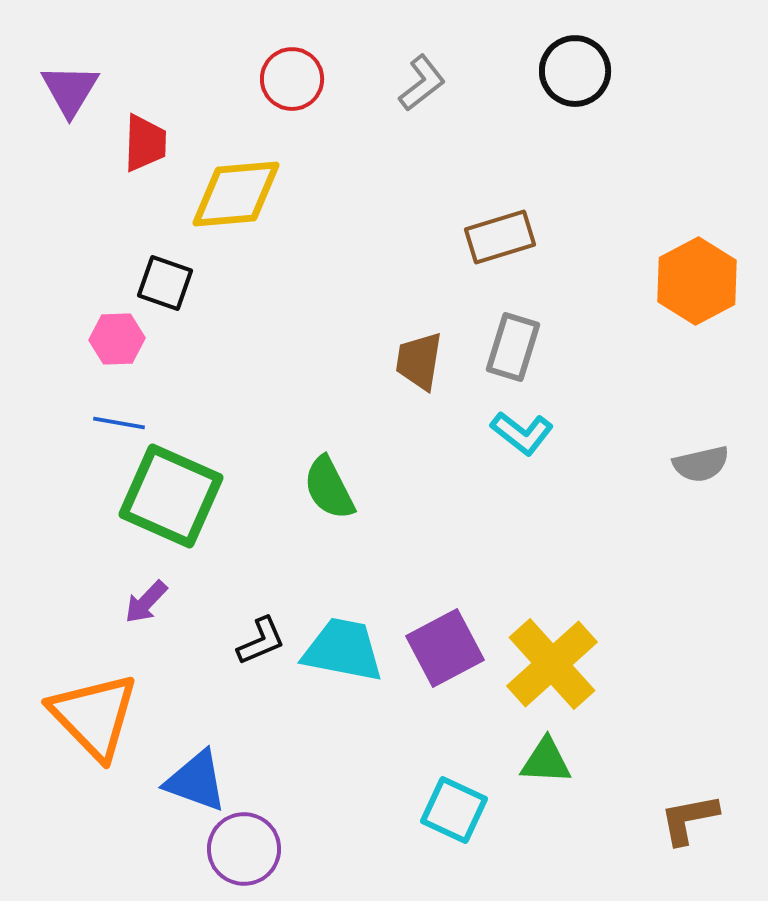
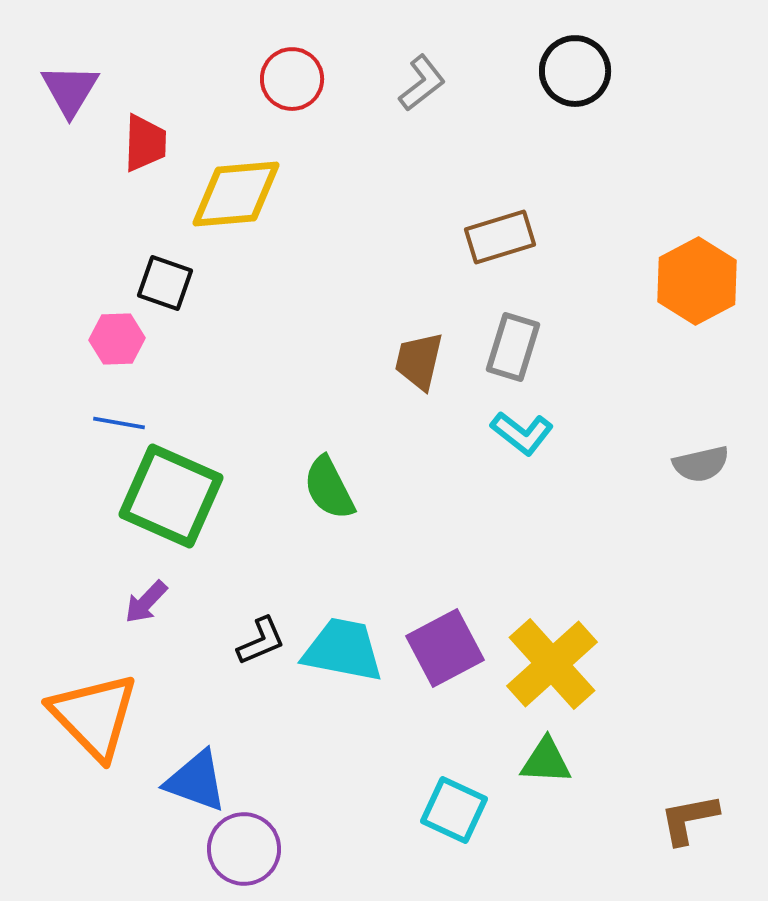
brown trapezoid: rotated 4 degrees clockwise
